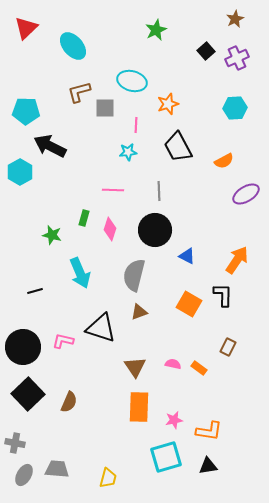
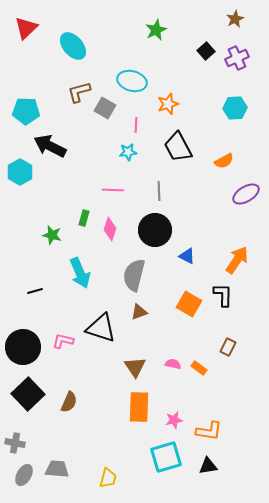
gray square at (105, 108): rotated 30 degrees clockwise
